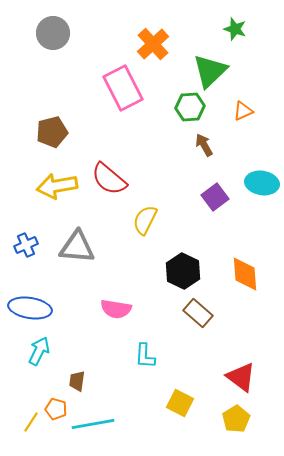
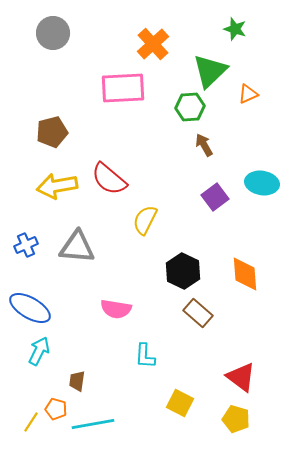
pink rectangle: rotated 66 degrees counterclockwise
orange triangle: moved 5 px right, 17 px up
blue ellipse: rotated 21 degrees clockwise
yellow pentagon: rotated 24 degrees counterclockwise
